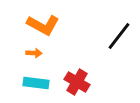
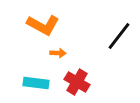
orange arrow: moved 24 px right
